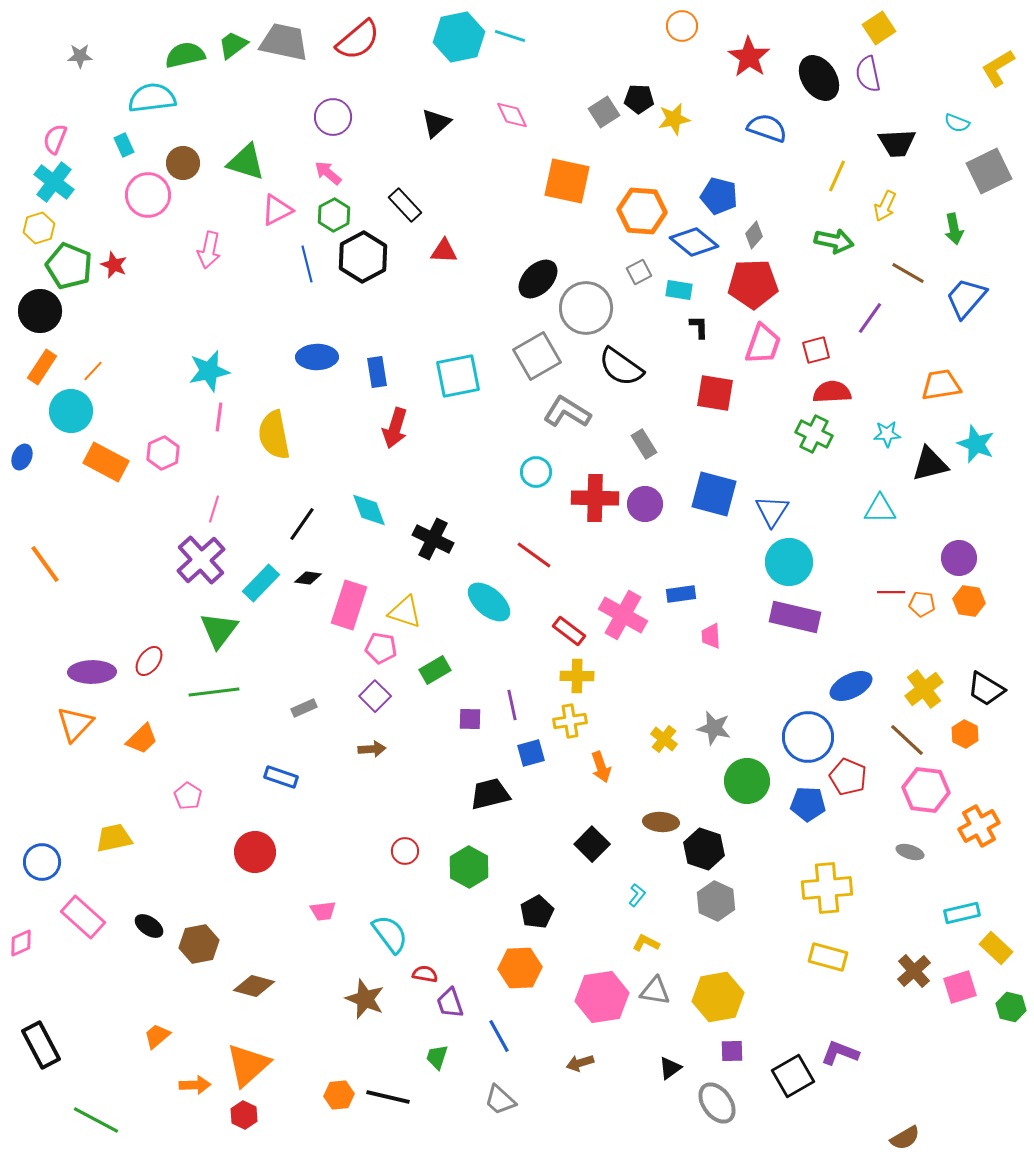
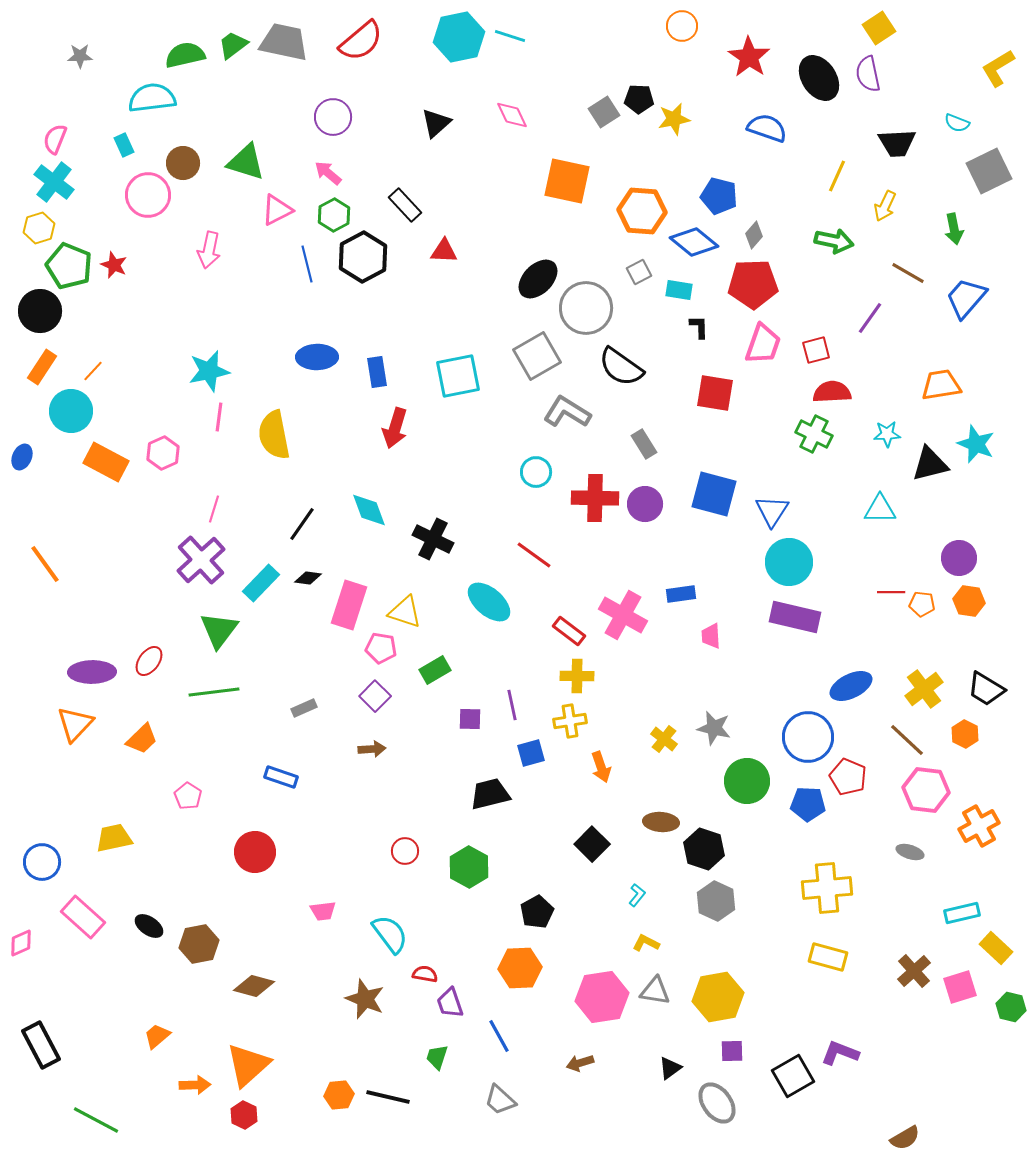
red semicircle at (358, 40): moved 3 px right, 1 px down
